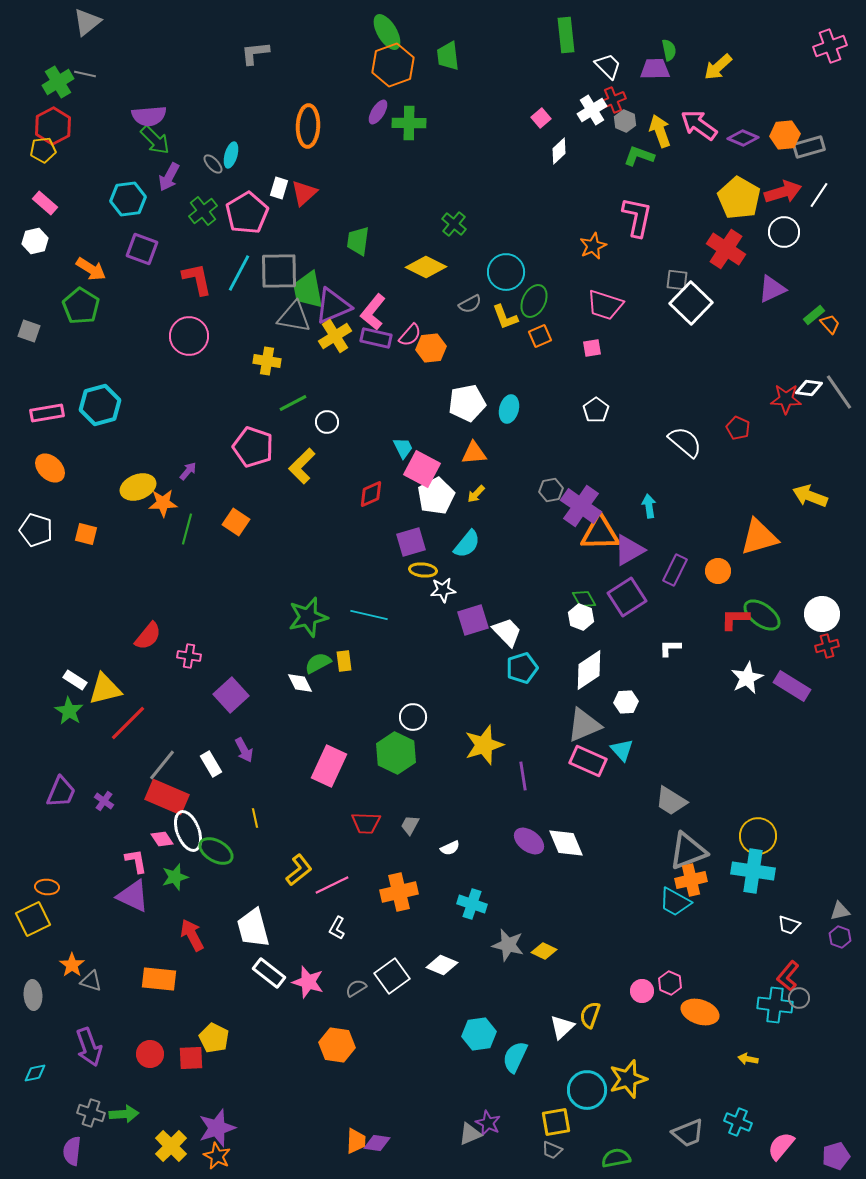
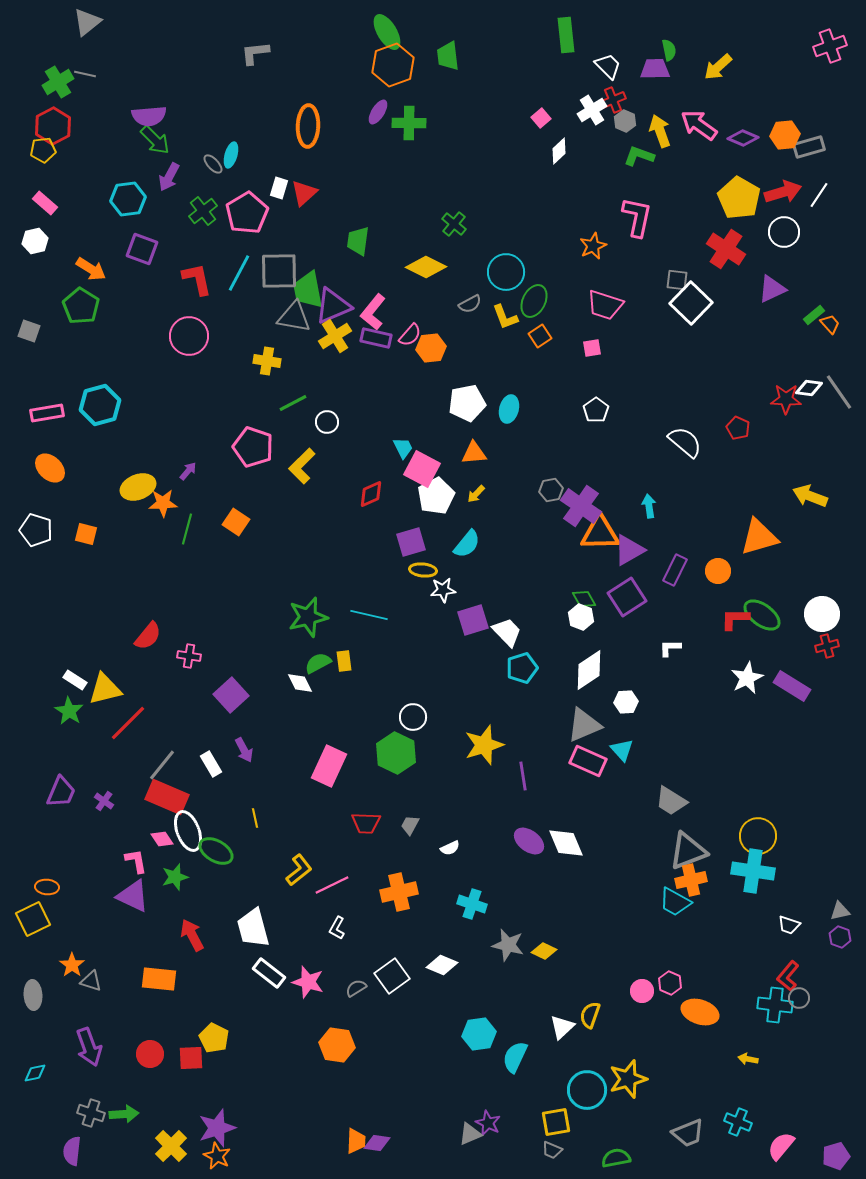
orange square at (540, 336): rotated 10 degrees counterclockwise
